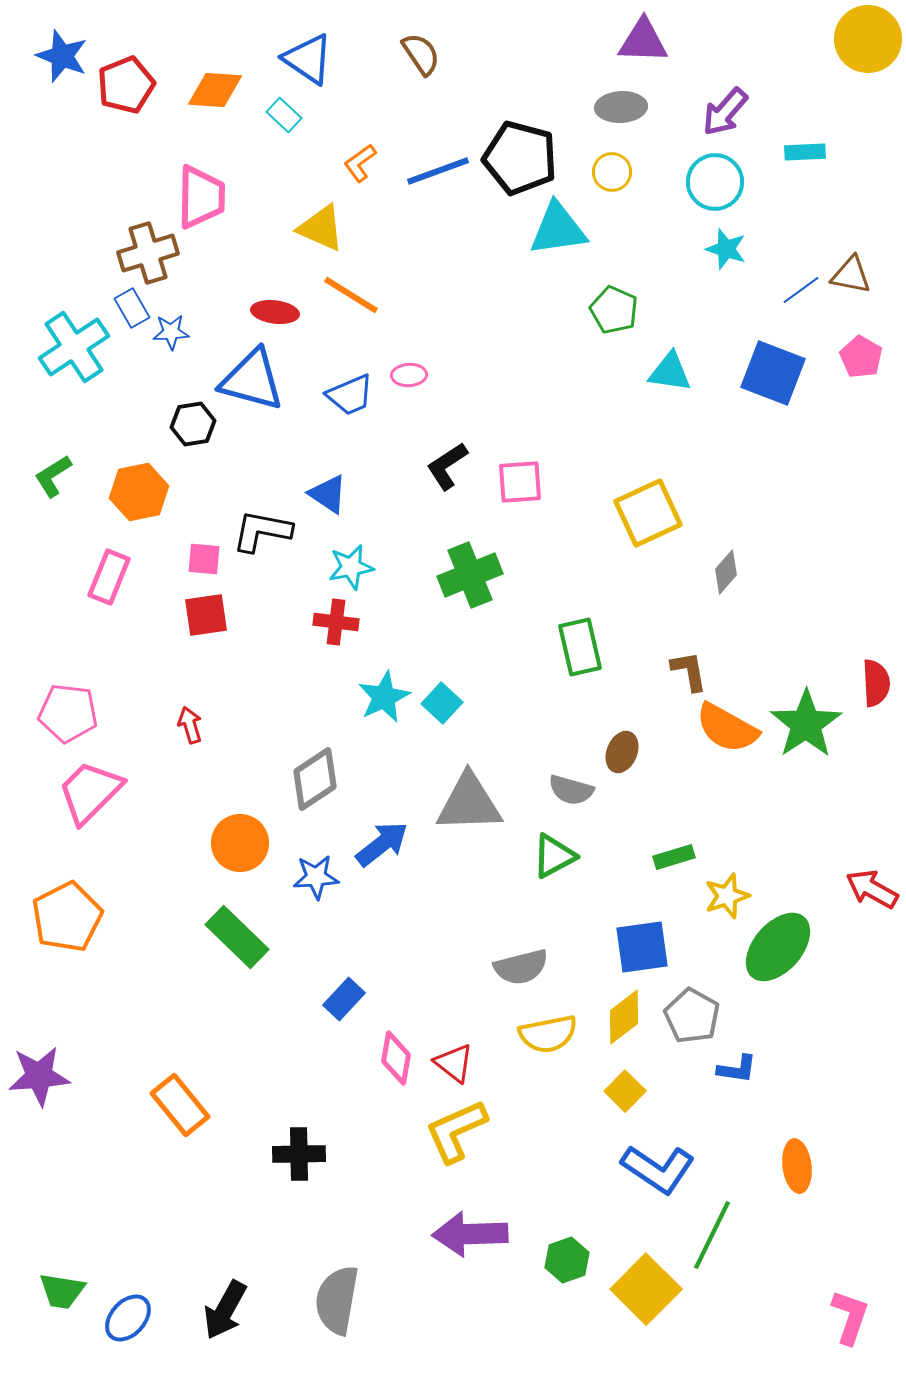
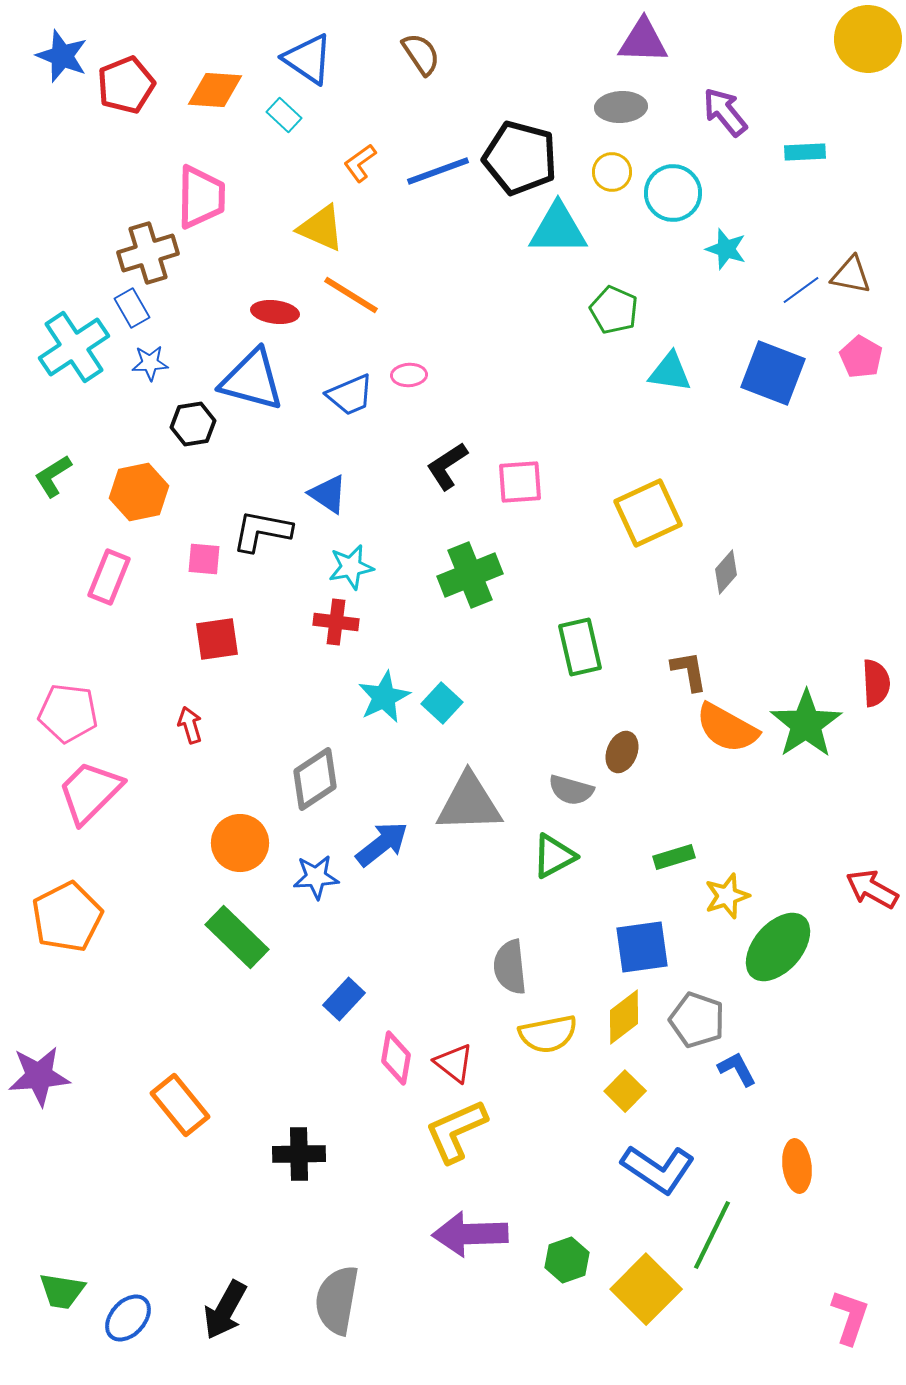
purple arrow at (725, 112): rotated 100 degrees clockwise
cyan circle at (715, 182): moved 42 px left, 11 px down
cyan triangle at (558, 229): rotated 8 degrees clockwise
blue star at (171, 332): moved 21 px left, 31 px down
red square at (206, 615): moved 11 px right, 24 px down
gray semicircle at (521, 967): moved 11 px left; rotated 98 degrees clockwise
gray pentagon at (692, 1016): moved 5 px right, 4 px down; rotated 10 degrees counterclockwise
blue L-shape at (737, 1069): rotated 126 degrees counterclockwise
